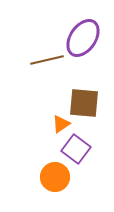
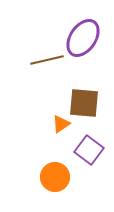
purple square: moved 13 px right, 1 px down
